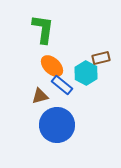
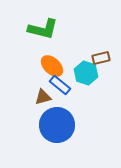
green L-shape: rotated 96 degrees clockwise
cyan hexagon: rotated 10 degrees counterclockwise
blue rectangle: moved 2 px left
brown triangle: moved 3 px right, 1 px down
